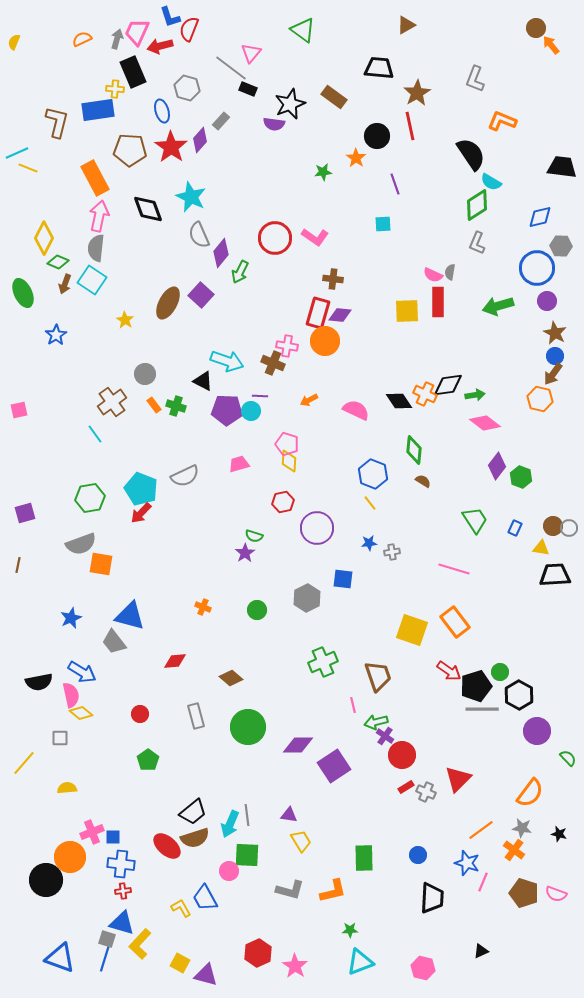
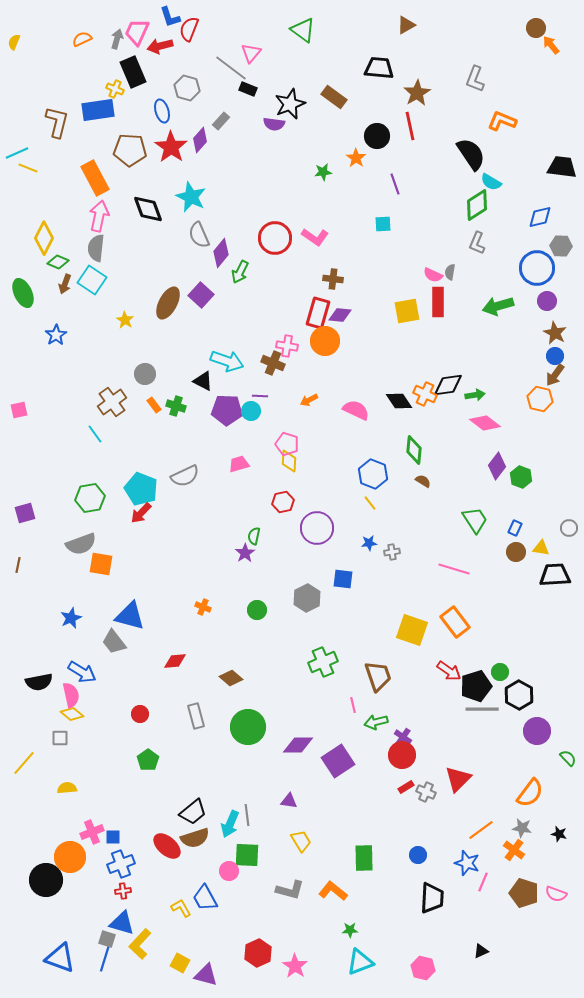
yellow cross at (115, 89): rotated 18 degrees clockwise
yellow square at (407, 311): rotated 8 degrees counterclockwise
brown arrow at (553, 374): moved 2 px right, 1 px down
brown circle at (553, 526): moved 37 px left, 26 px down
green semicircle at (254, 536): rotated 84 degrees clockwise
yellow diamond at (81, 713): moved 9 px left, 1 px down
purple cross at (385, 736): moved 18 px right, 1 px down
purple square at (334, 766): moved 4 px right, 5 px up
purple triangle at (289, 815): moved 14 px up
blue cross at (121, 864): rotated 28 degrees counterclockwise
orange L-shape at (333, 891): rotated 128 degrees counterclockwise
